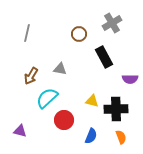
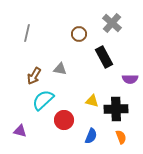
gray cross: rotated 18 degrees counterclockwise
brown arrow: moved 3 px right
cyan semicircle: moved 4 px left, 2 px down
